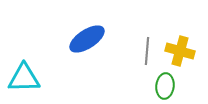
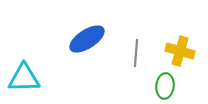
gray line: moved 11 px left, 2 px down
